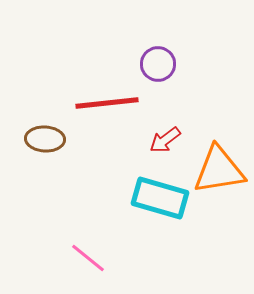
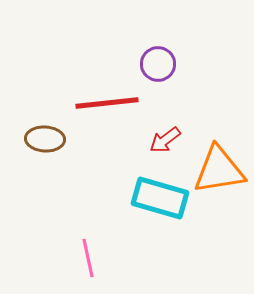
pink line: rotated 39 degrees clockwise
